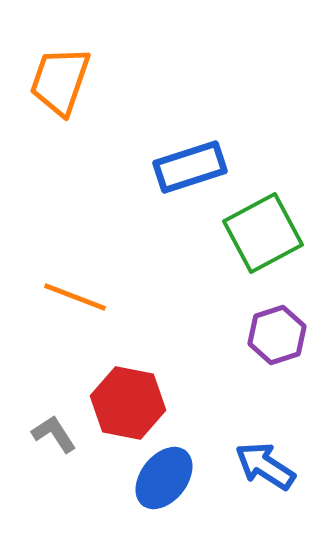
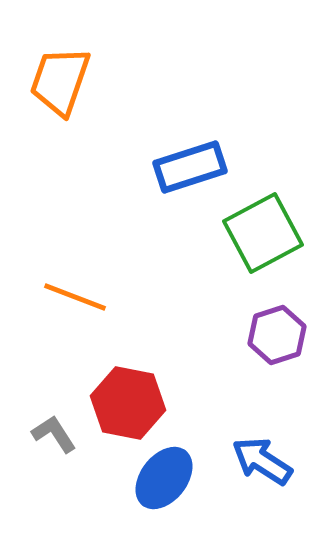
blue arrow: moved 3 px left, 5 px up
